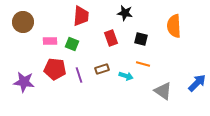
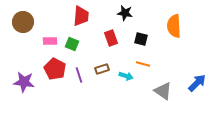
red pentagon: rotated 20 degrees clockwise
